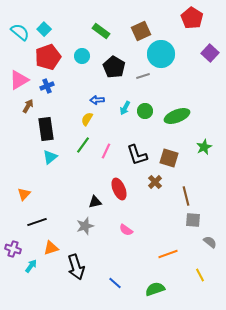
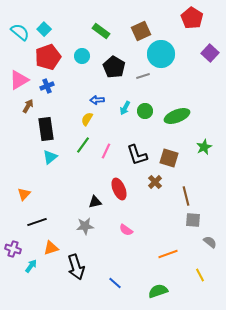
gray star at (85, 226): rotated 12 degrees clockwise
green semicircle at (155, 289): moved 3 px right, 2 px down
